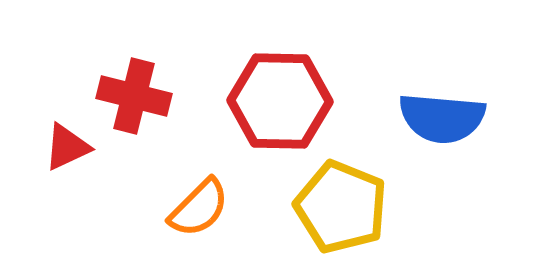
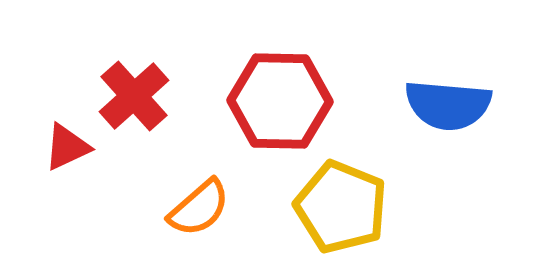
red cross: rotated 34 degrees clockwise
blue semicircle: moved 6 px right, 13 px up
orange semicircle: rotated 4 degrees clockwise
